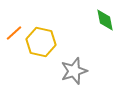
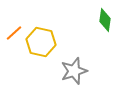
green diamond: rotated 20 degrees clockwise
